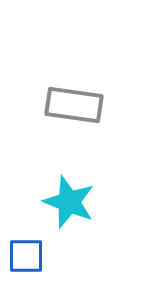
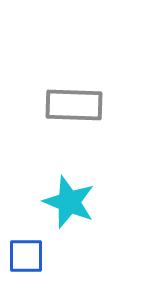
gray rectangle: rotated 6 degrees counterclockwise
